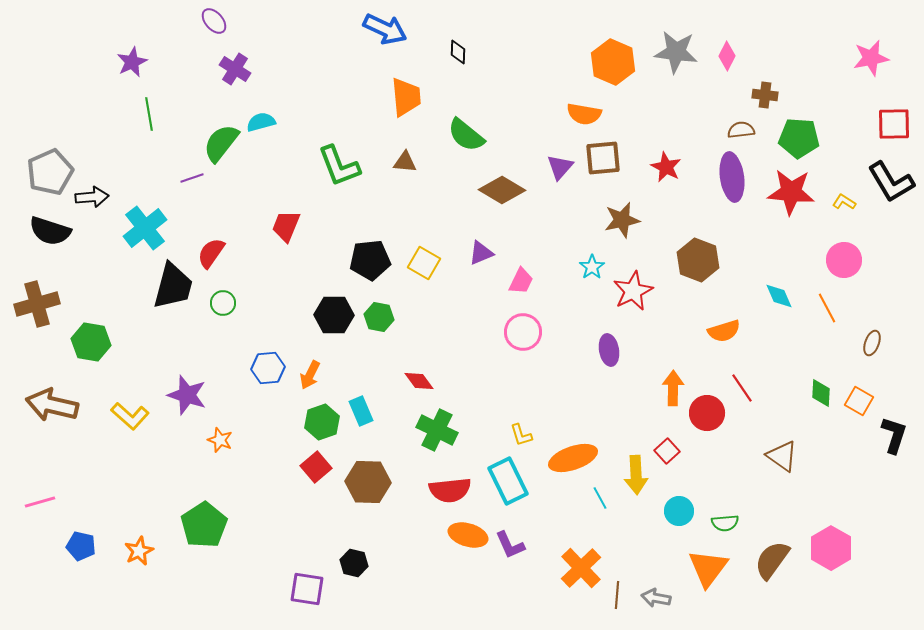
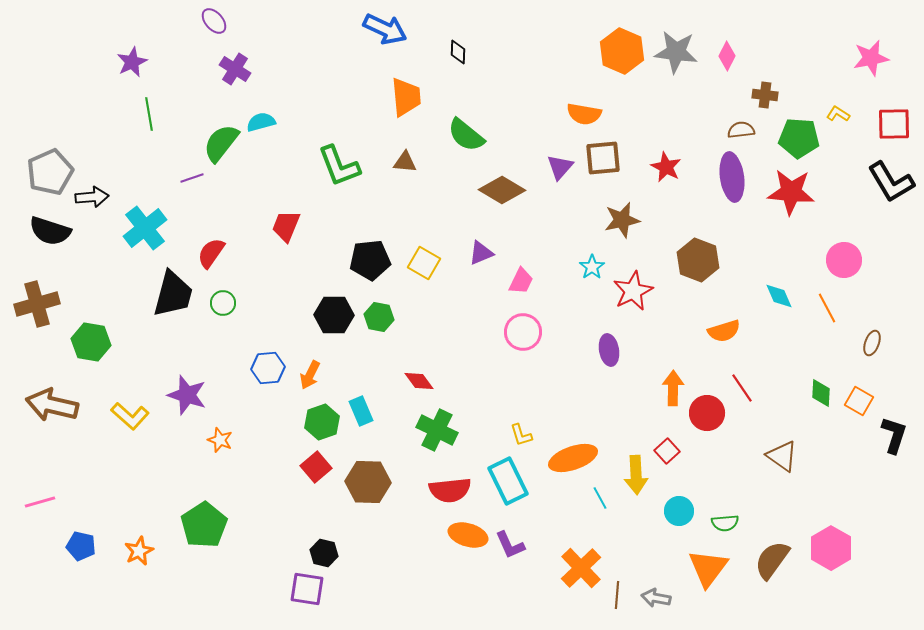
orange hexagon at (613, 62): moved 9 px right, 11 px up
yellow L-shape at (844, 202): moved 6 px left, 88 px up
black trapezoid at (173, 286): moved 8 px down
black hexagon at (354, 563): moved 30 px left, 10 px up
